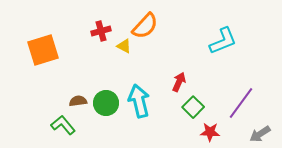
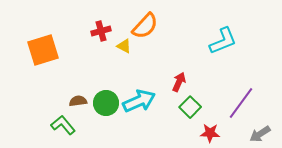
cyan arrow: rotated 80 degrees clockwise
green square: moved 3 px left
red star: moved 1 px down
